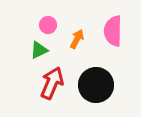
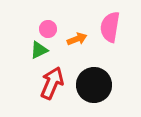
pink circle: moved 4 px down
pink semicircle: moved 3 px left, 4 px up; rotated 8 degrees clockwise
orange arrow: rotated 42 degrees clockwise
black circle: moved 2 px left
